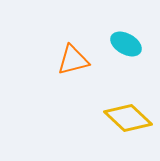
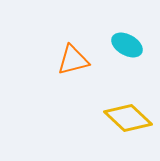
cyan ellipse: moved 1 px right, 1 px down
